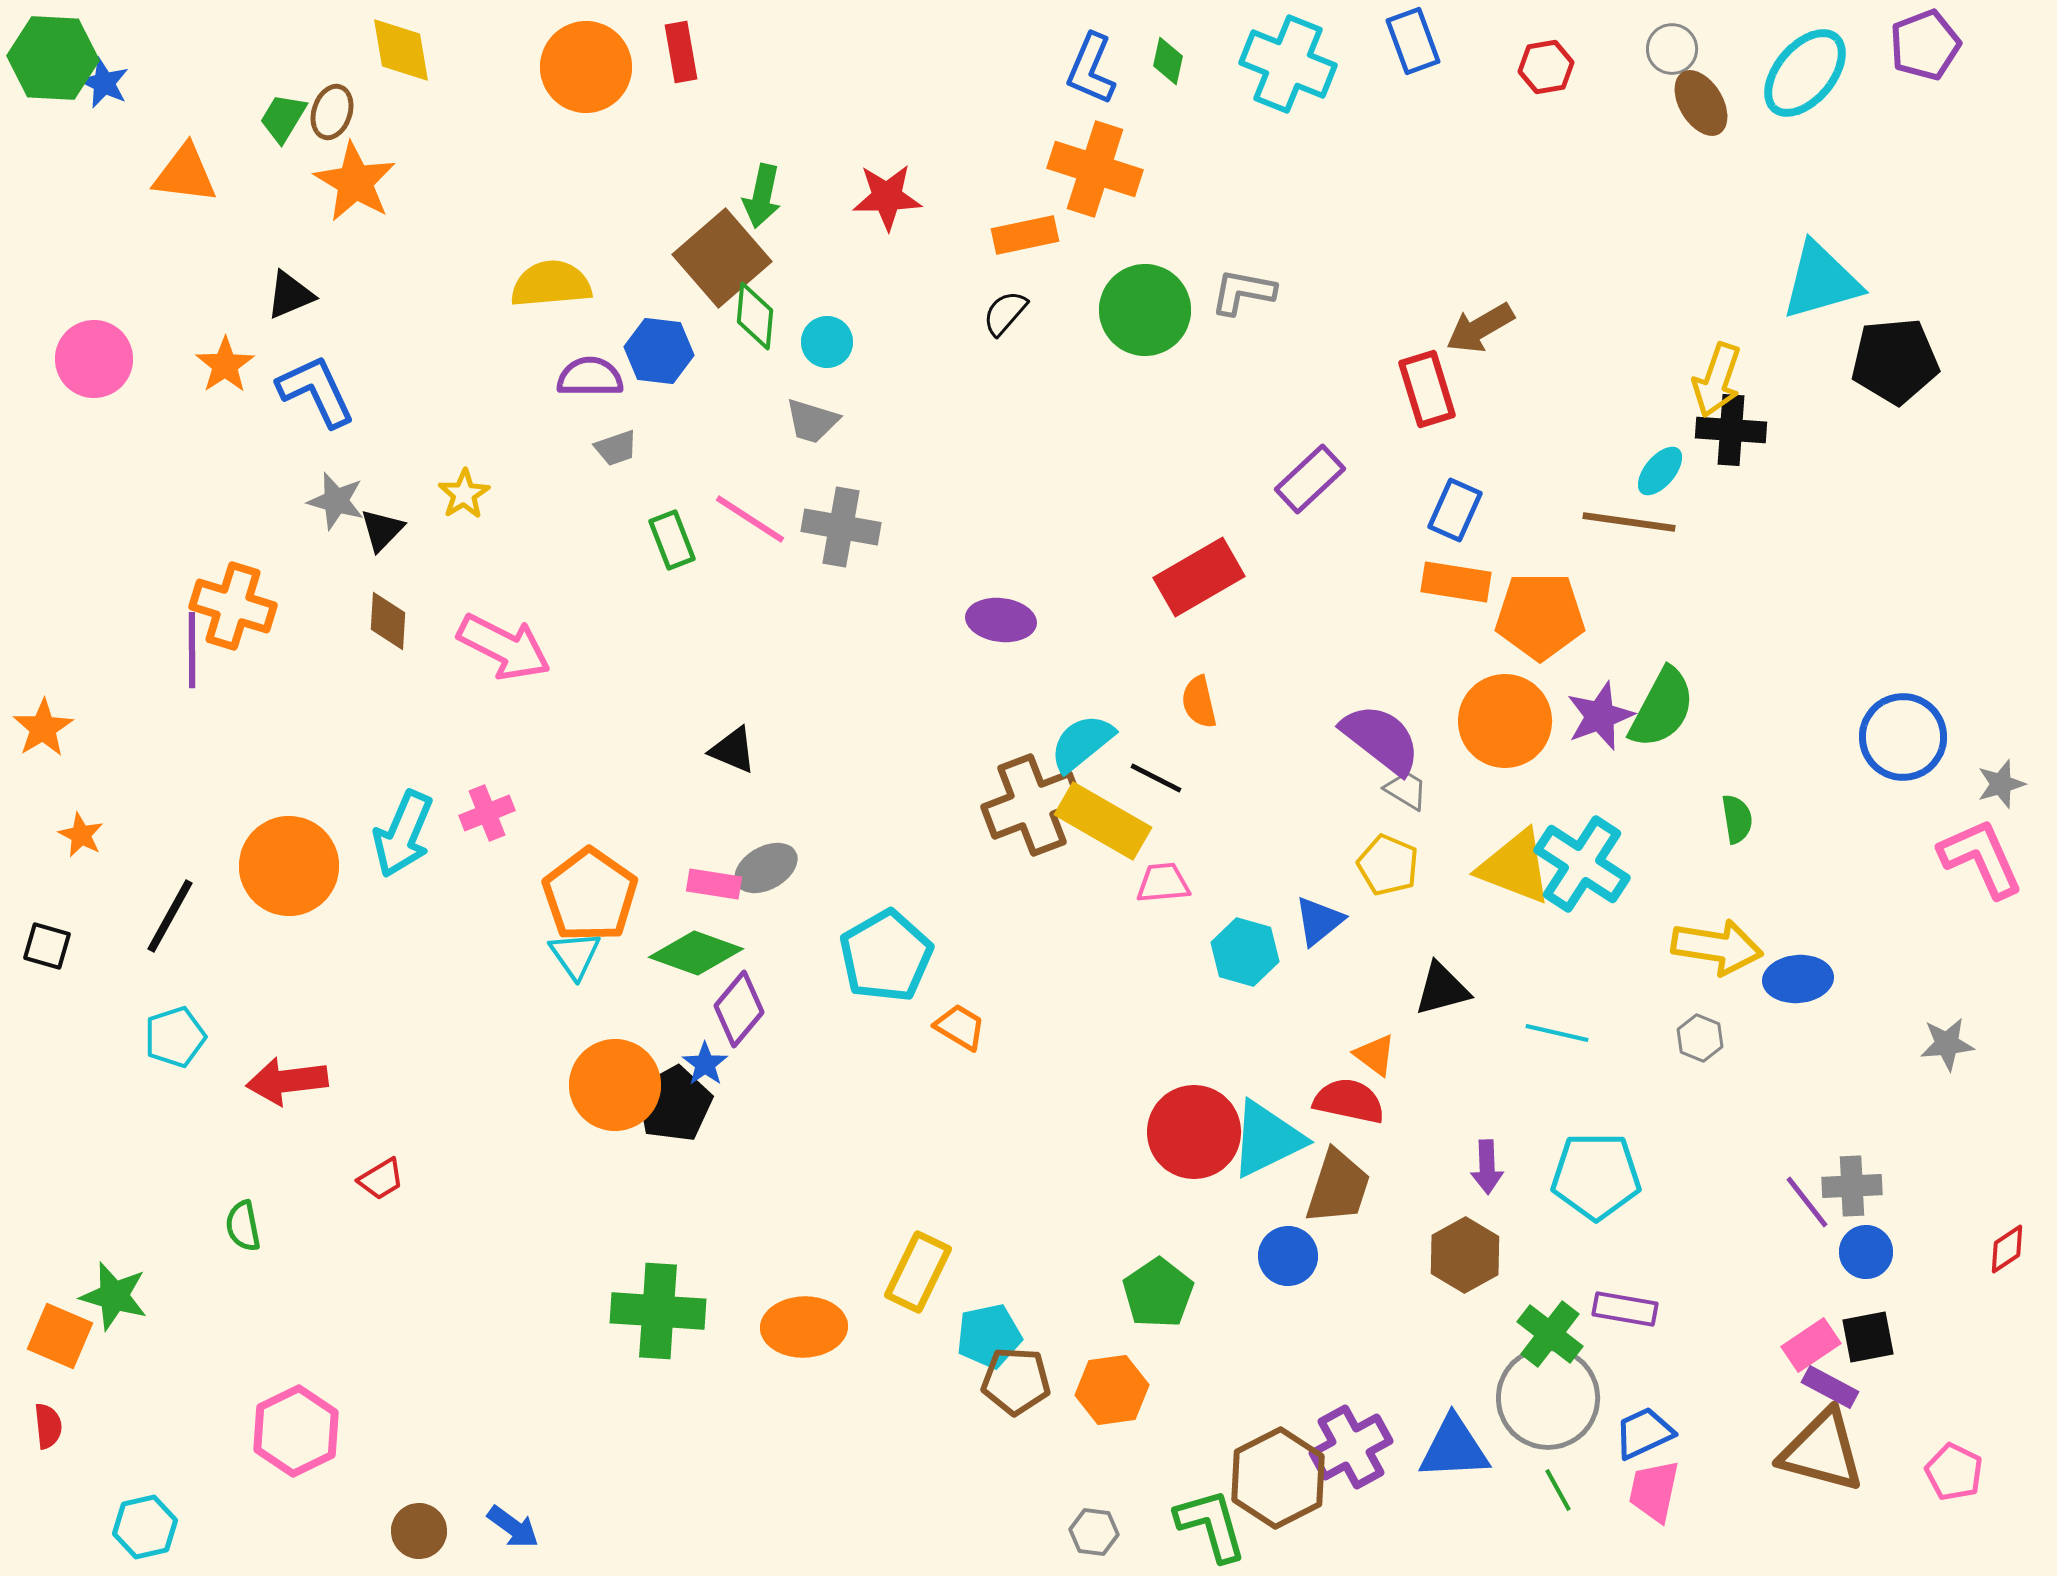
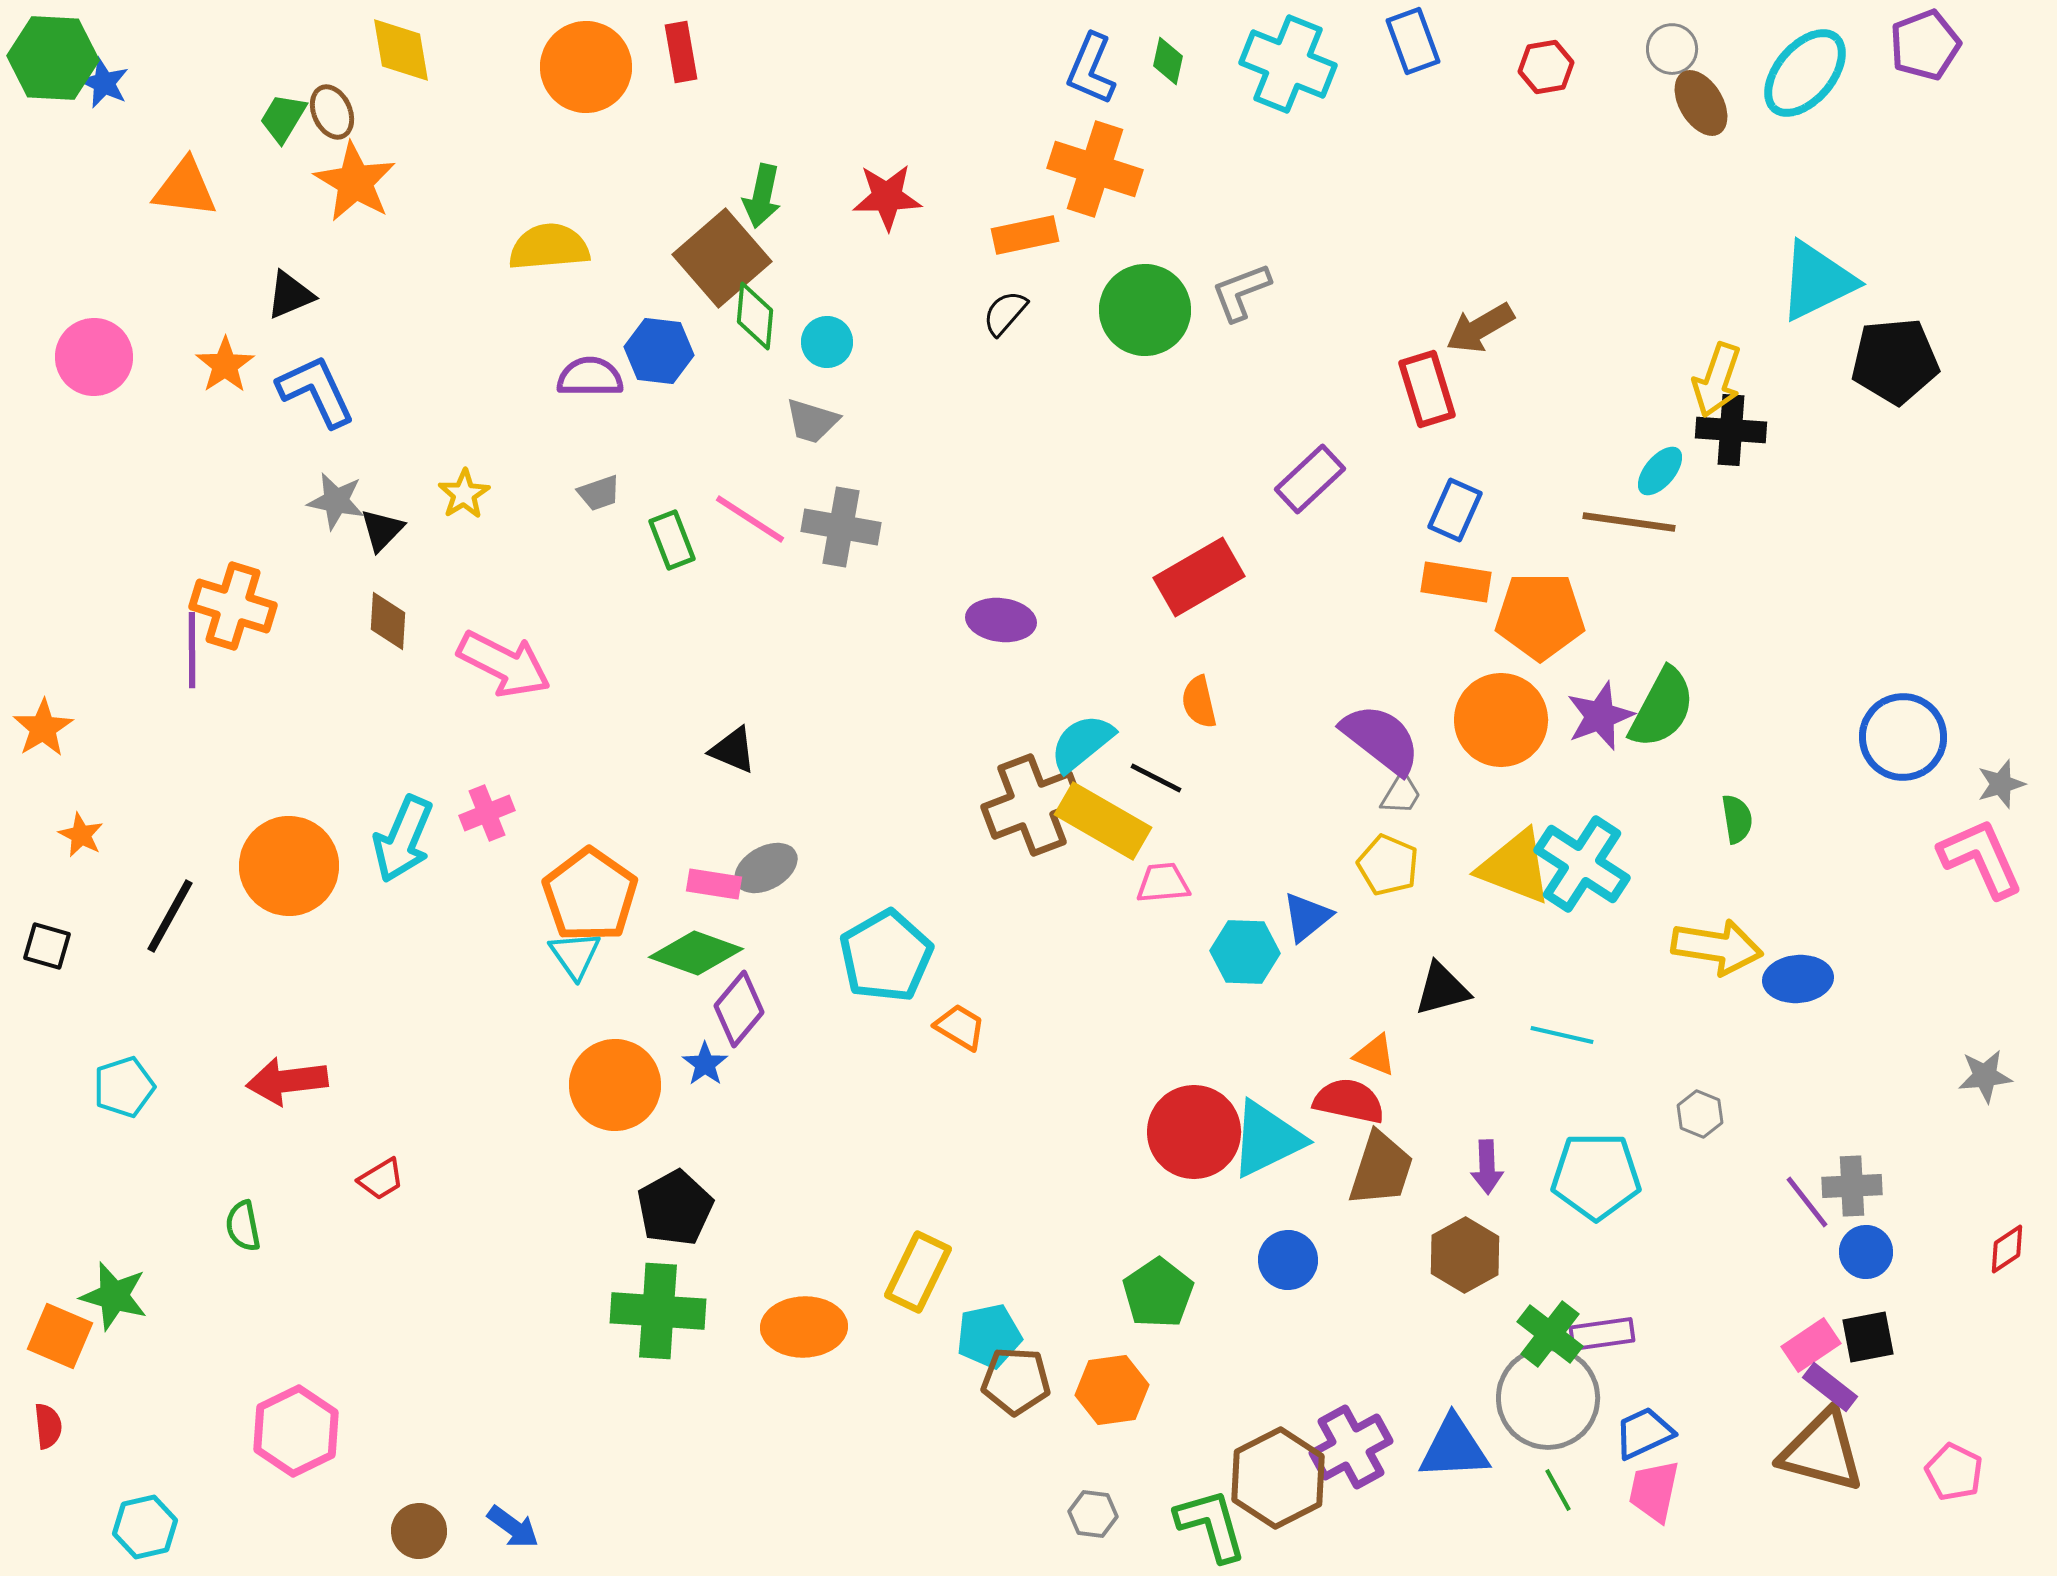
brown ellipse at (332, 112): rotated 42 degrees counterclockwise
orange triangle at (185, 174): moved 14 px down
cyan triangle at (1821, 281): moved 4 px left; rotated 10 degrees counterclockwise
yellow semicircle at (551, 284): moved 2 px left, 37 px up
gray L-shape at (1243, 292): moved 2 px left; rotated 32 degrees counterclockwise
pink circle at (94, 359): moved 2 px up
gray trapezoid at (616, 448): moved 17 px left, 45 px down
gray star at (336, 501): rotated 4 degrees counterclockwise
pink arrow at (504, 647): moved 17 px down
orange circle at (1505, 721): moved 4 px left, 1 px up
gray trapezoid at (1406, 790): moved 5 px left, 4 px down; rotated 90 degrees clockwise
cyan arrow at (403, 834): moved 5 px down
blue triangle at (1319, 921): moved 12 px left, 4 px up
cyan hexagon at (1245, 952): rotated 14 degrees counterclockwise
cyan line at (1557, 1033): moved 5 px right, 2 px down
cyan pentagon at (175, 1037): moved 51 px left, 50 px down
gray hexagon at (1700, 1038): moved 76 px down
gray star at (1947, 1044): moved 38 px right, 32 px down
orange triangle at (1375, 1055): rotated 15 degrees counterclockwise
black pentagon at (674, 1104): moved 1 px right, 104 px down
brown trapezoid at (1338, 1187): moved 43 px right, 18 px up
blue circle at (1288, 1256): moved 4 px down
purple rectangle at (1625, 1309): moved 23 px left, 25 px down; rotated 18 degrees counterclockwise
purple rectangle at (1830, 1387): rotated 10 degrees clockwise
gray hexagon at (1094, 1532): moved 1 px left, 18 px up
